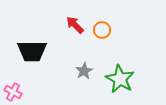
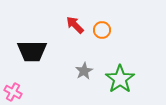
green star: rotated 8 degrees clockwise
